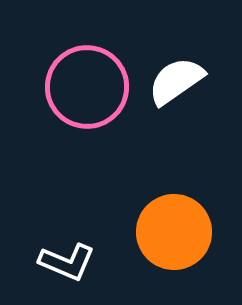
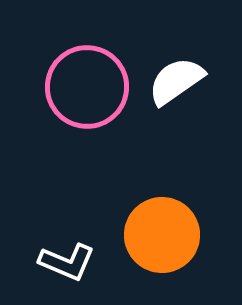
orange circle: moved 12 px left, 3 px down
